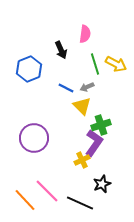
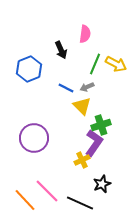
green line: rotated 40 degrees clockwise
